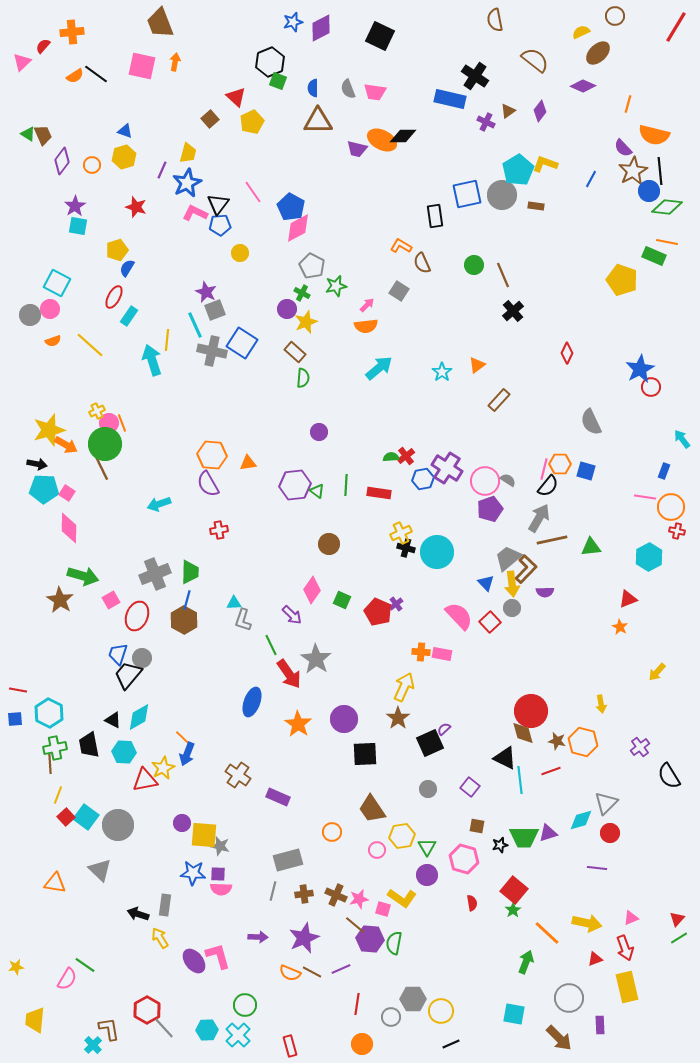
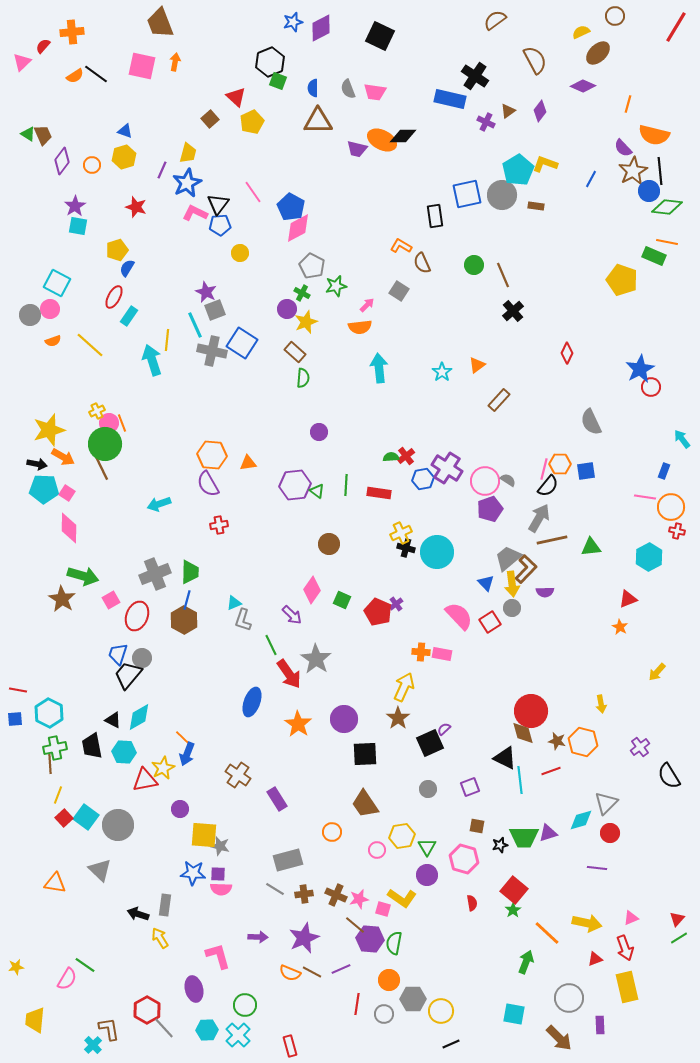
brown semicircle at (495, 20): rotated 65 degrees clockwise
brown semicircle at (535, 60): rotated 24 degrees clockwise
orange semicircle at (366, 326): moved 6 px left, 1 px down
cyan arrow at (379, 368): rotated 56 degrees counterclockwise
orange arrow at (66, 445): moved 3 px left, 12 px down
blue square at (586, 471): rotated 24 degrees counterclockwise
red cross at (219, 530): moved 5 px up
brown star at (60, 600): moved 2 px right, 1 px up
cyan triangle at (234, 603): rotated 21 degrees counterclockwise
red square at (490, 622): rotated 10 degrees clockwise
black trapezoid at (89, 745): moved 3 px right, 1 px down
purple square at (470, 787): rotated 30 degrees clockwise
purple rectangle at (278, 797): moved 1 px left, 2 px down; rotated 35 degrees clockwise
brown trapezoid at (372, 809): moved 7 px left, 5 px up
red square at (66, 817): moved 2 px left, 1 px down
purple circle at (182, 823): moved 2 px left, 14 px up
gray line at (273, 891): moved 2 px right, 2 px up; rotated 72 degrees counterclockwise
purple ellipse at (194, 961): moved 28 px down; rotated 25 degrees clockwise
gray circle at (391, 1017): moved 7 px left, 3 px up
orange circle at (362, 1044): moved 27 px right, 64 px up
